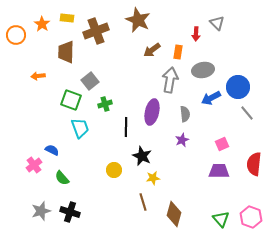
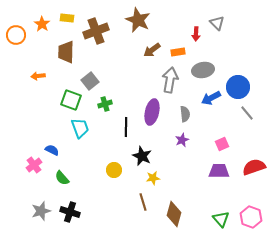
orange rectangle: rotated 72 degrees clockwise
red semicircle: moved 3 px down; rotated 65 degrees clockwise
